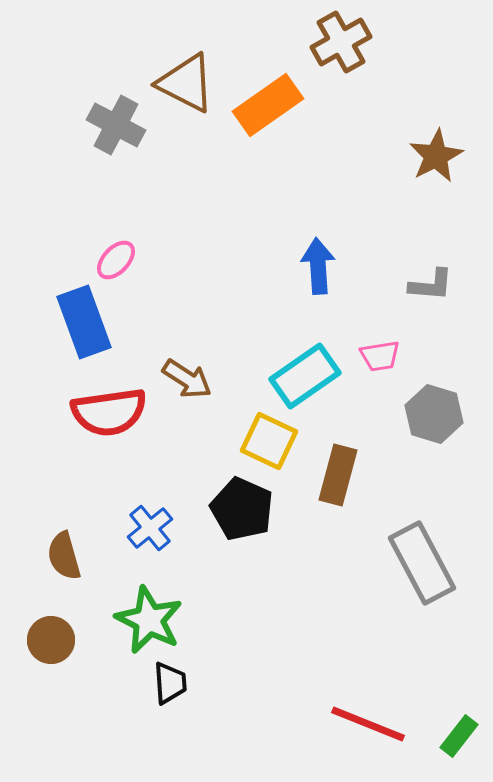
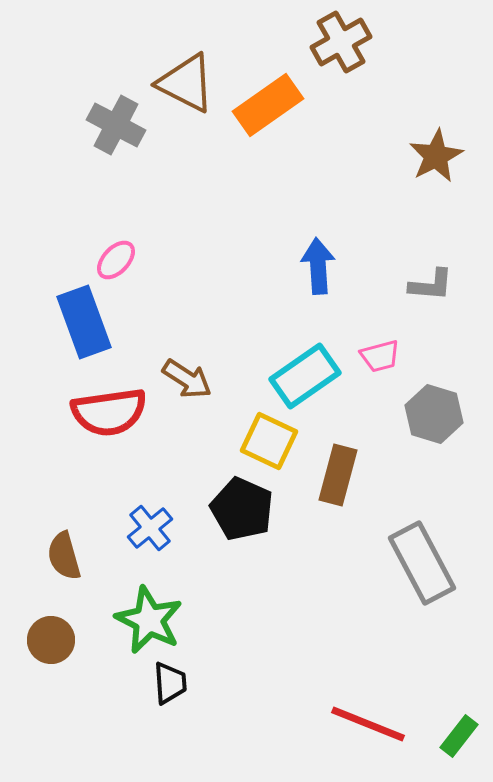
pink trapezoid: rotated 6 degrees counterclockwise
